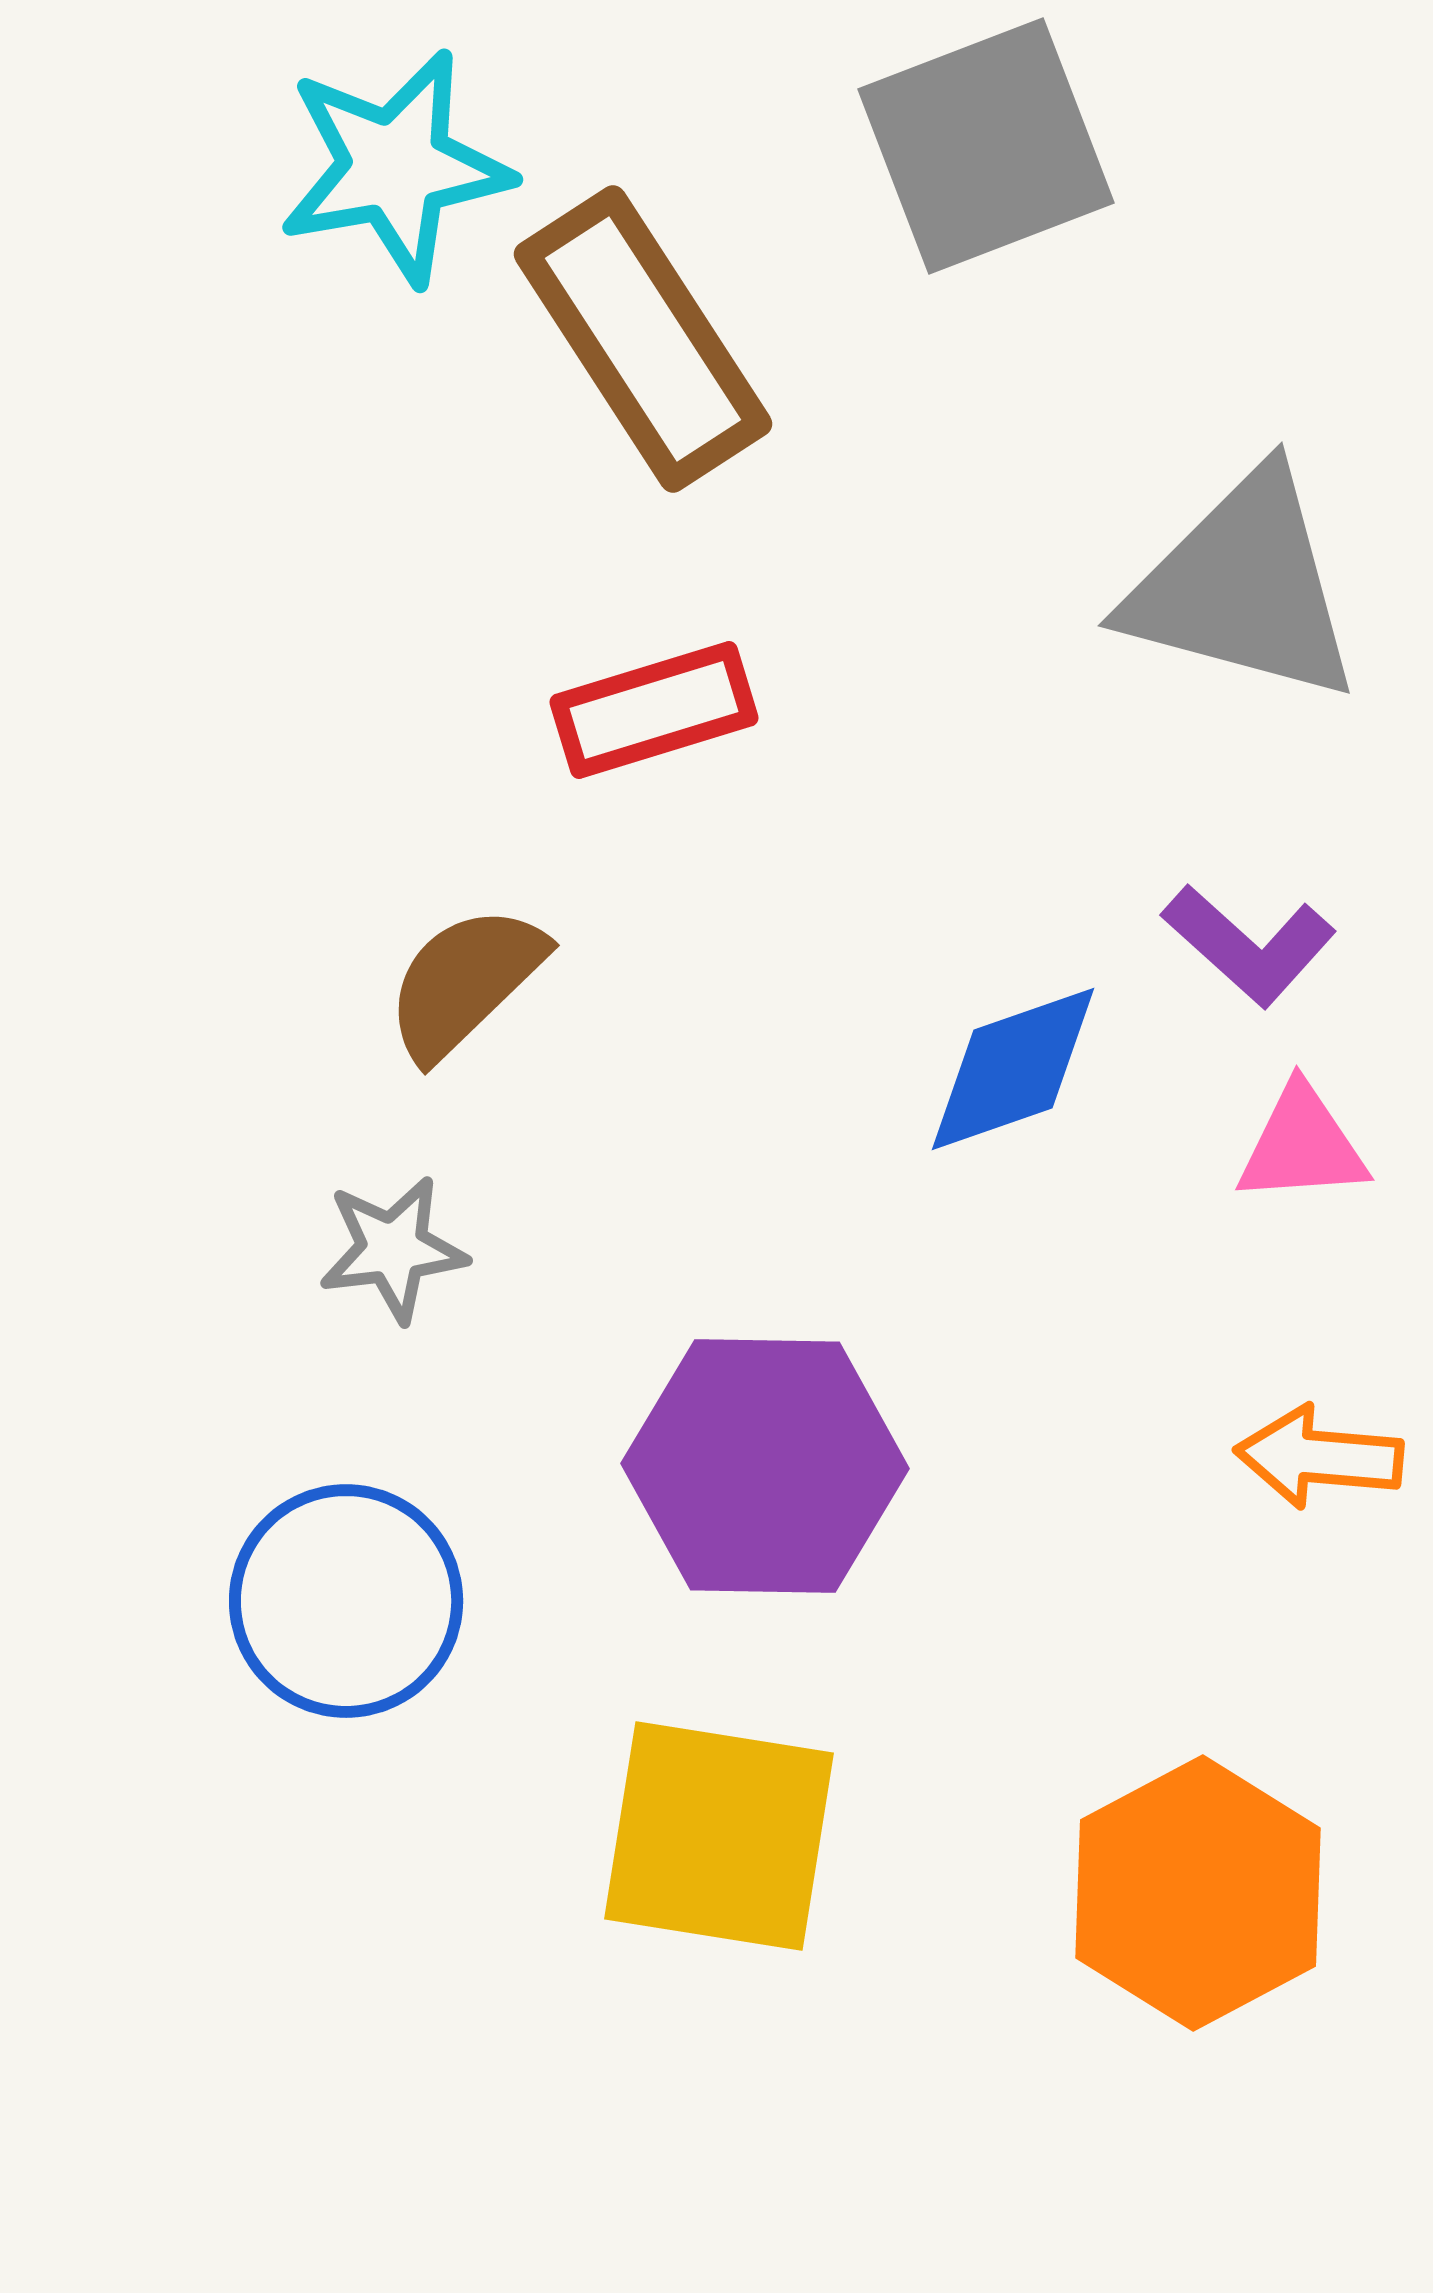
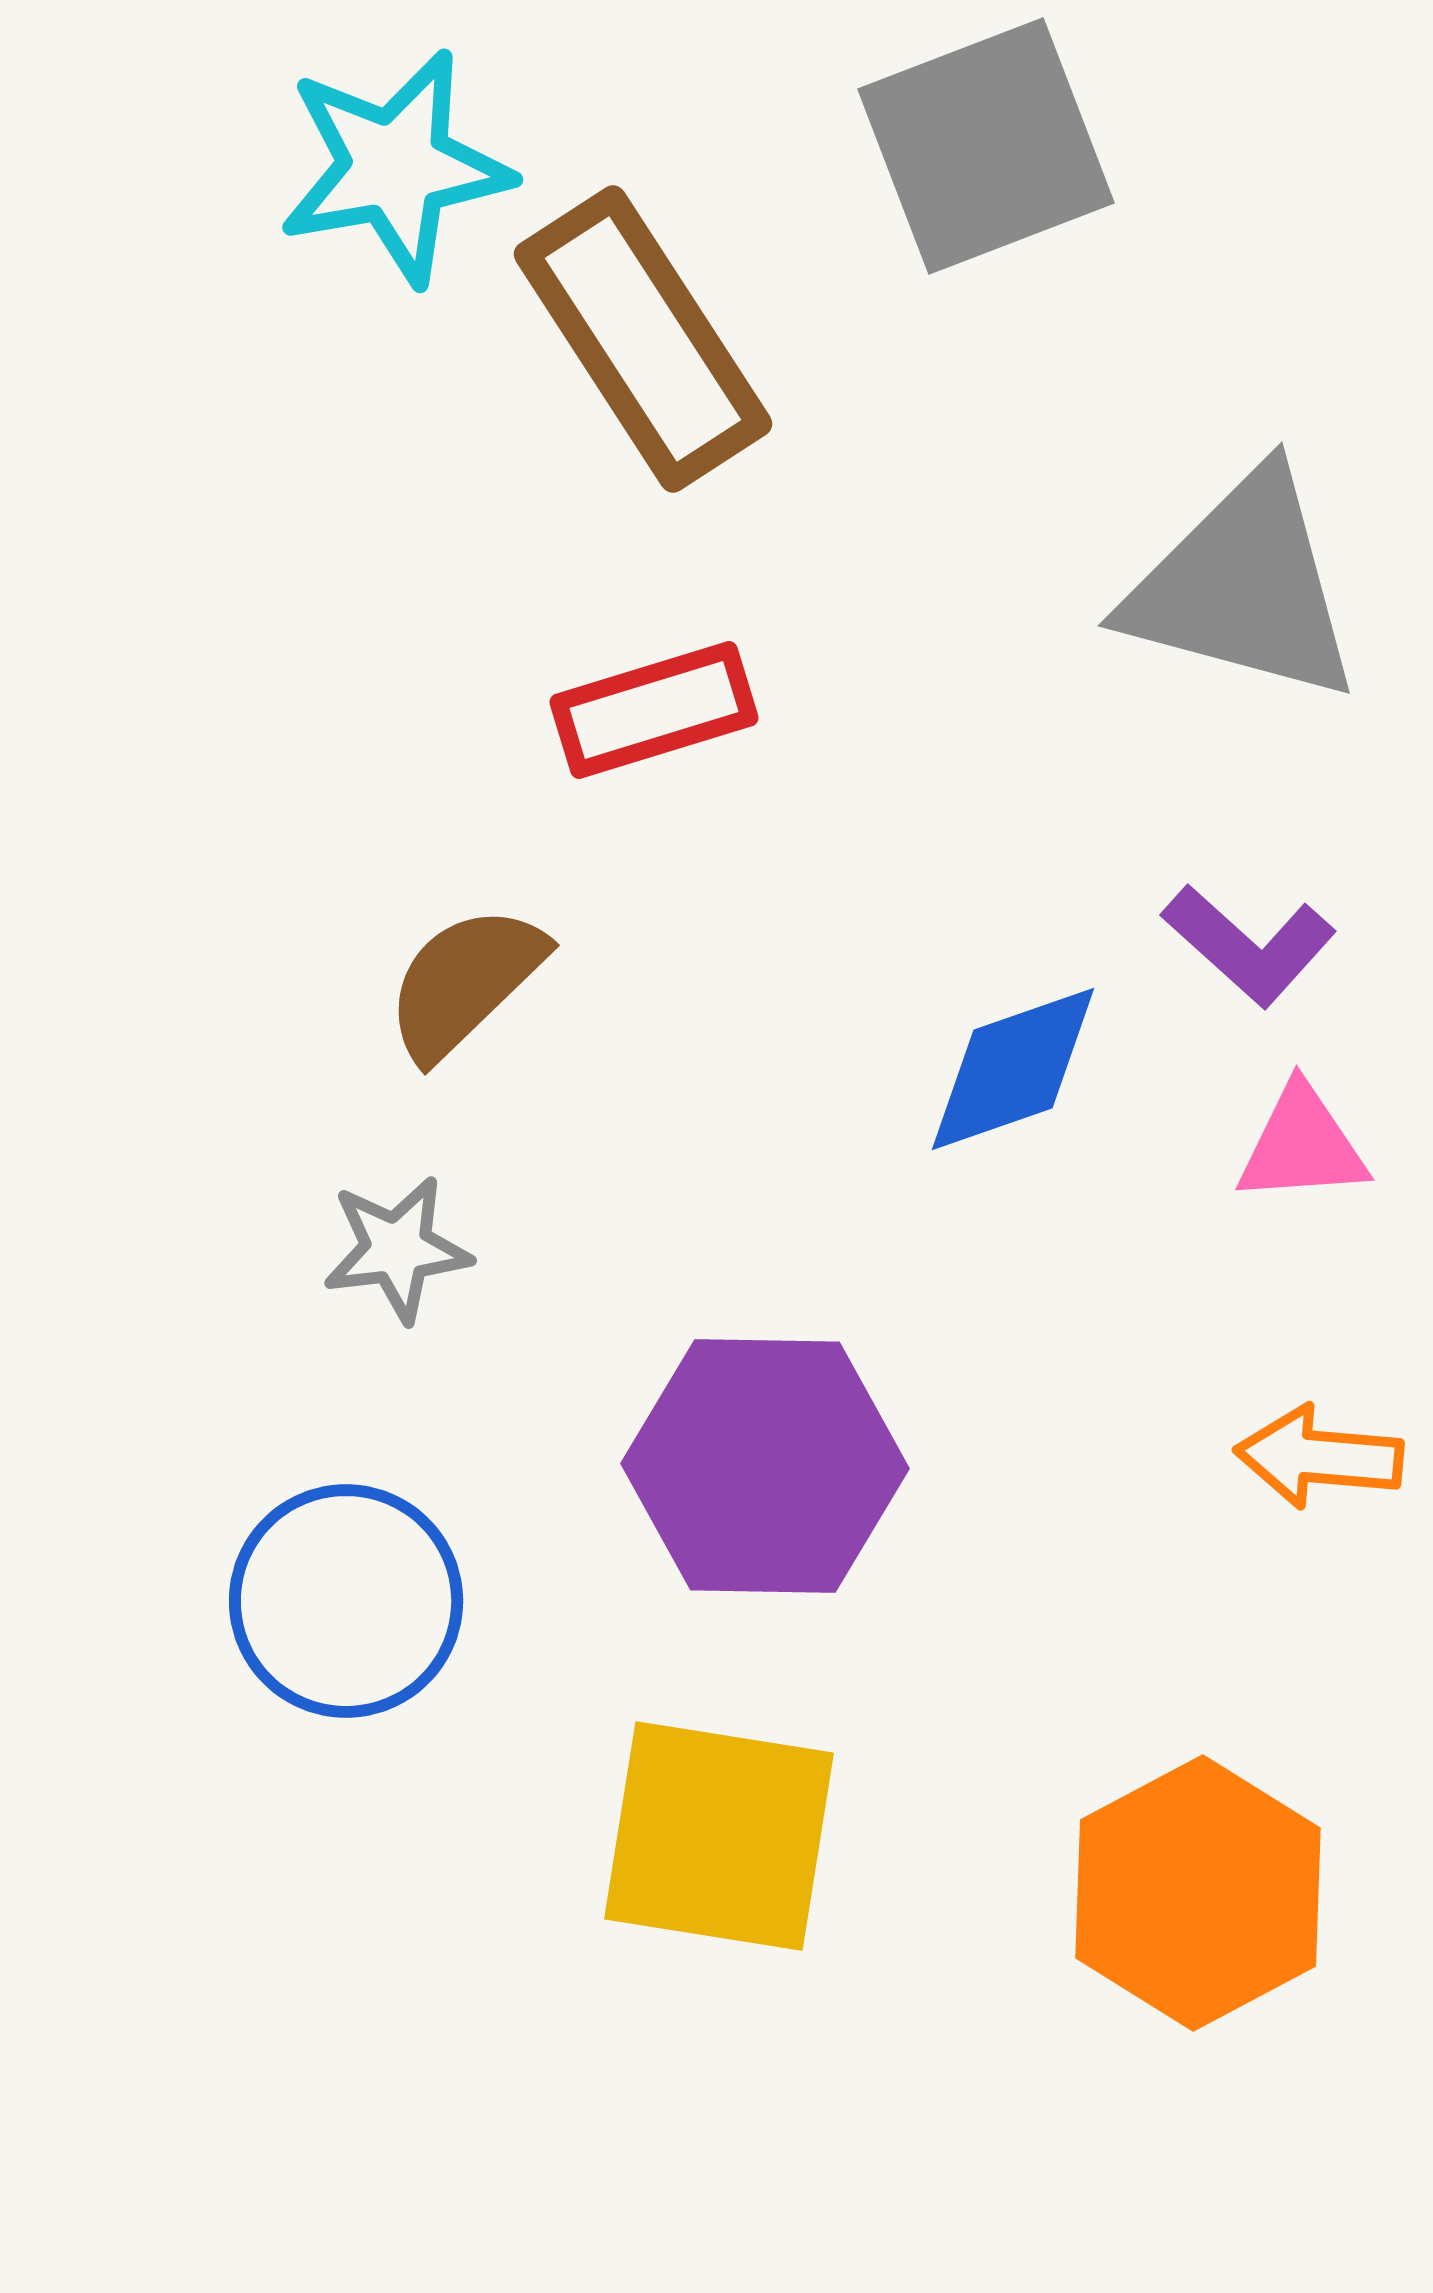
gray star: moved 4 px right
